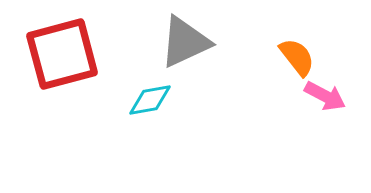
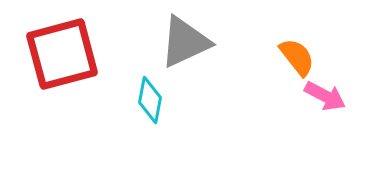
cyan diamond: rotated 69 degrees counterclockwise
